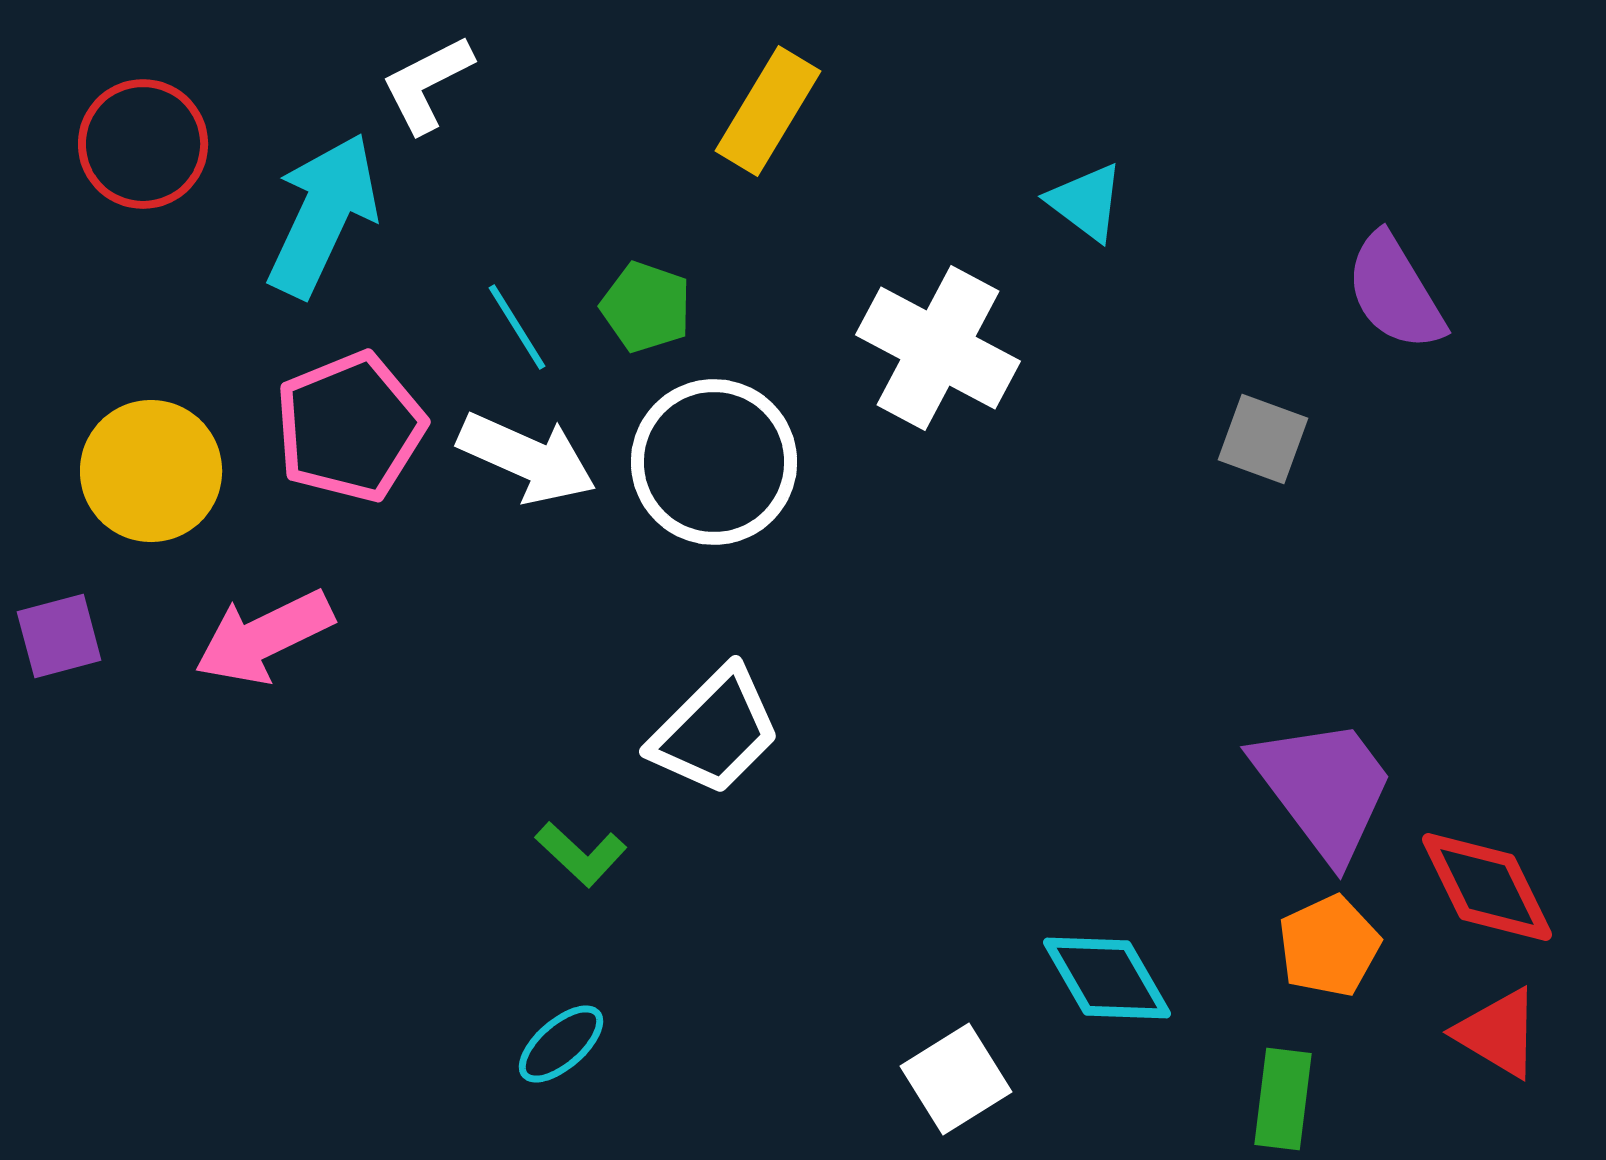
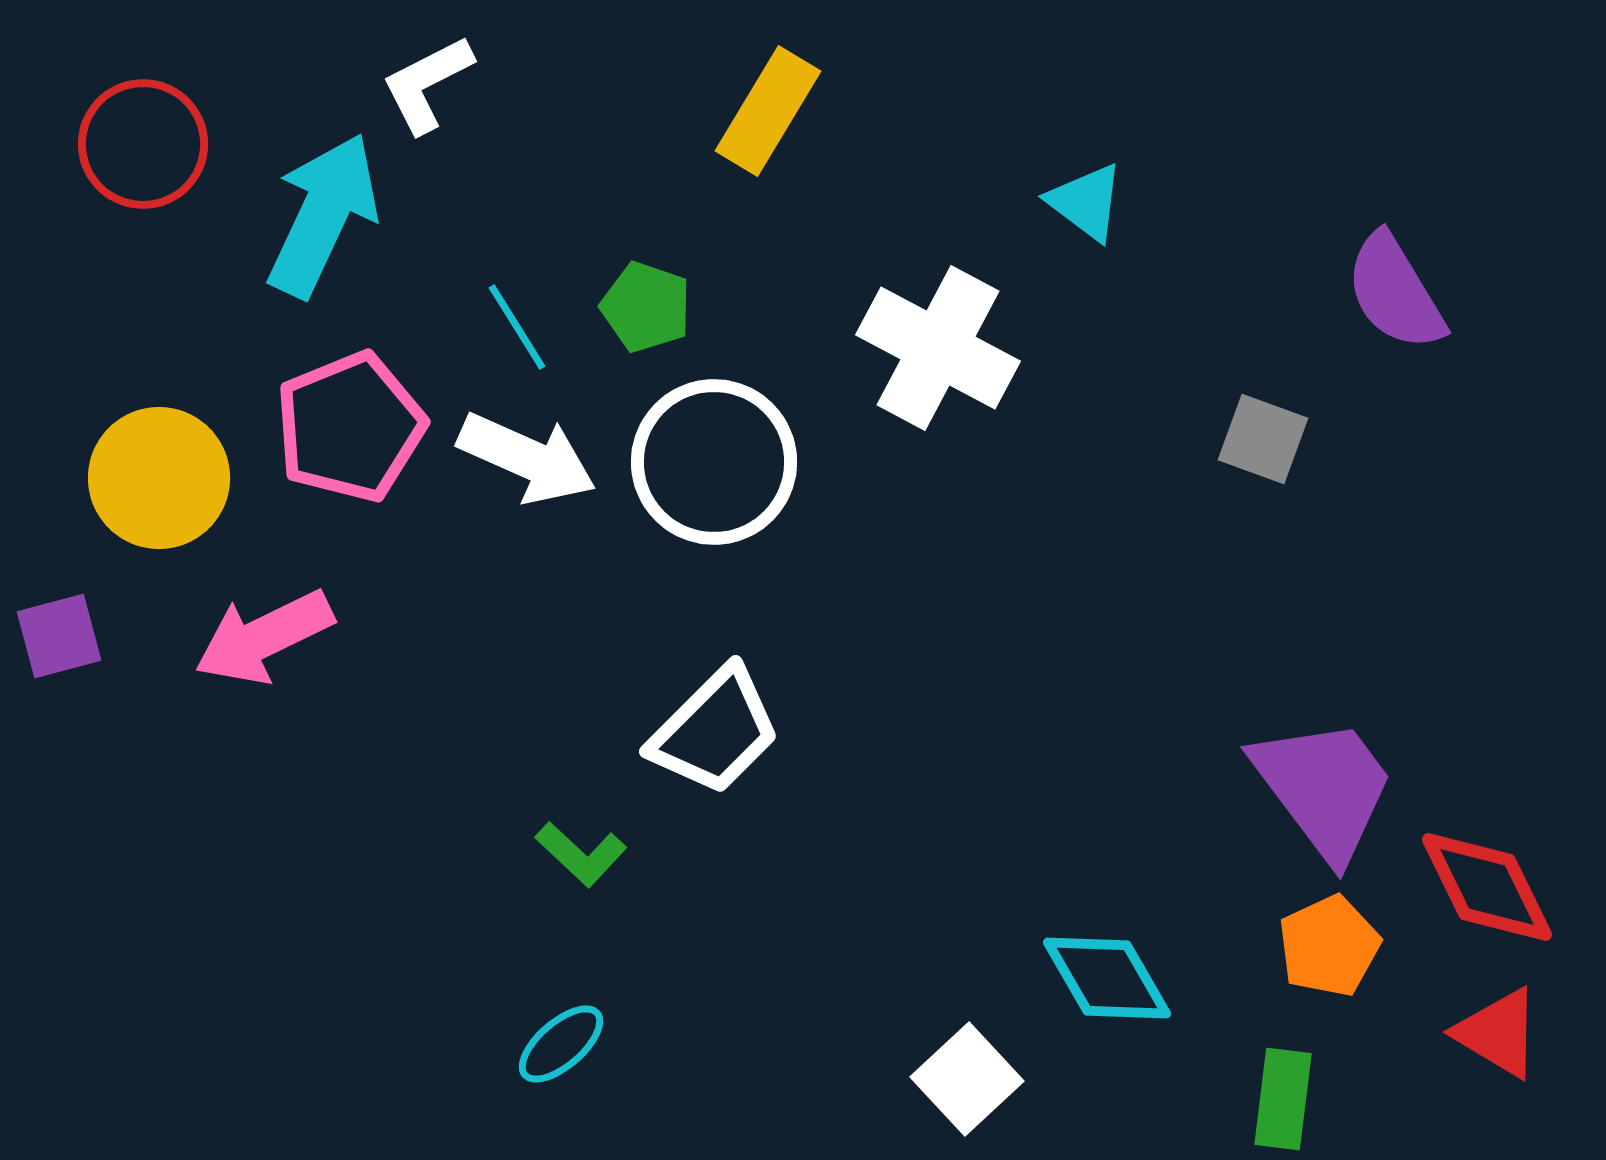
yellow circle: moved 8 px right, 7 px down
white square: moved 11 px right; rotated 11 degrees counterclockwise
